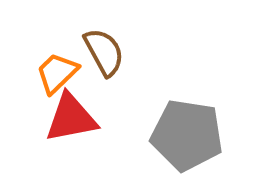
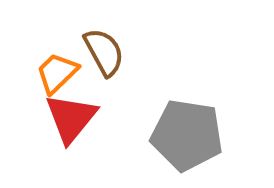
red triangle: rotated 40 degrees counterclockwise
